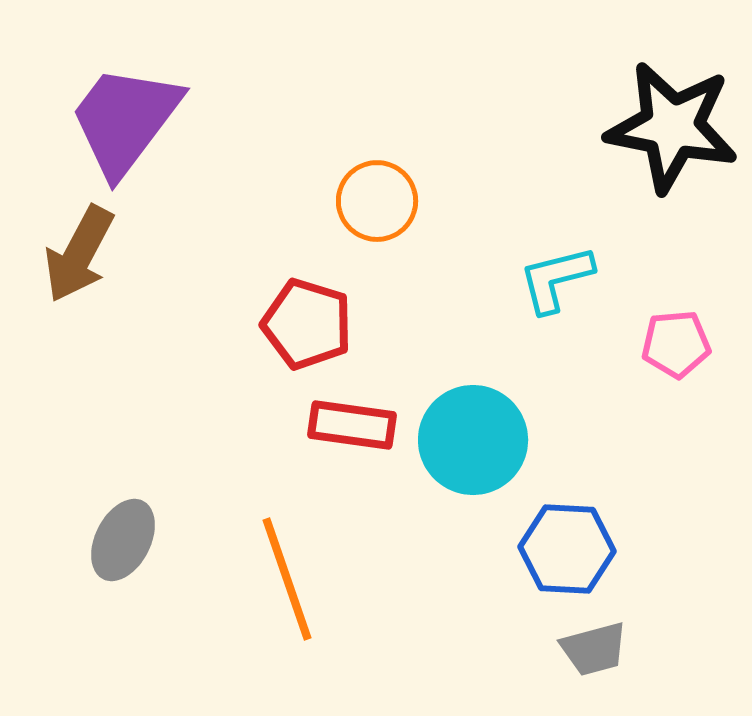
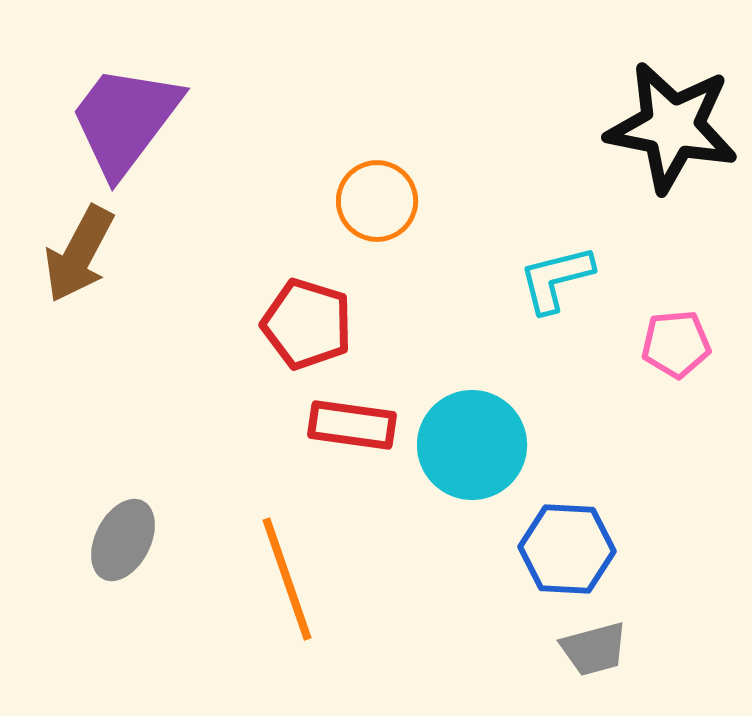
cyan circle: moved 1 px left, 5 px down
